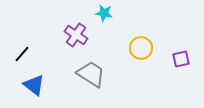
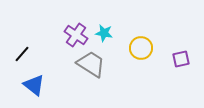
cyan star: moved 20 px down
gray trapezoid: moved 10 px up
